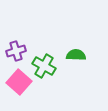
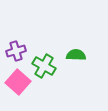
pink square: moved 1 px left
